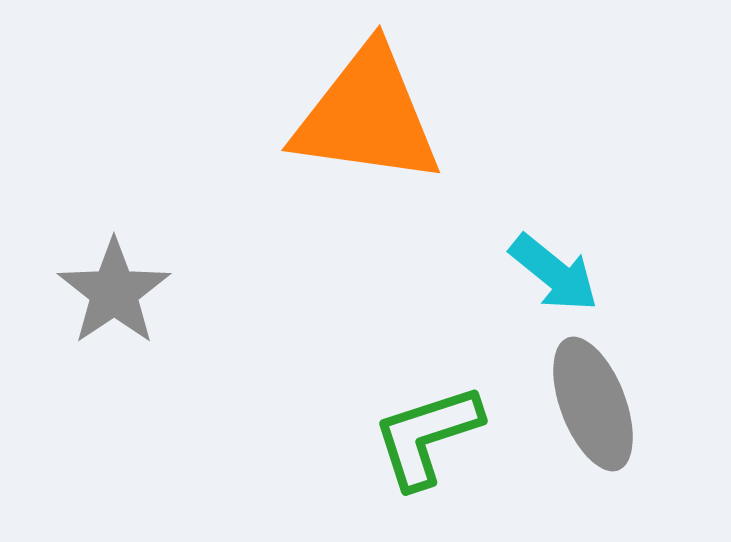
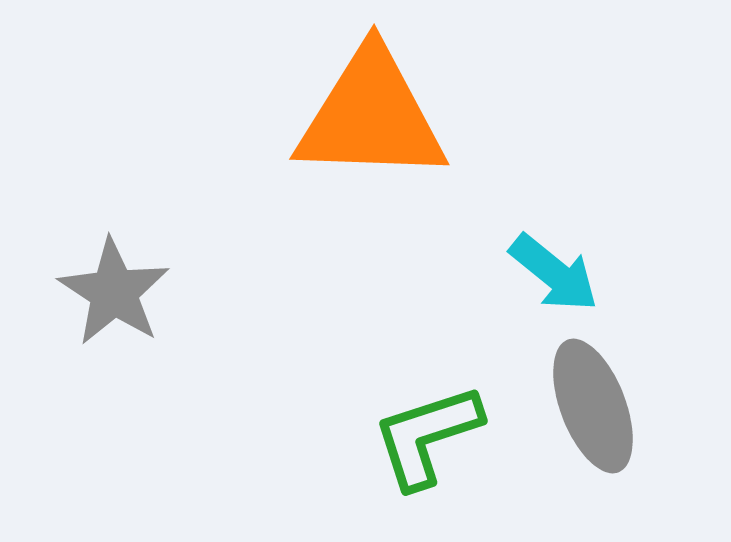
orange triangle: moved 4 px right; rotated 6 degrees counterclockwise
gray star: rotated 5 degrees counterclockwise
gray ellipse: moved 2 px down
